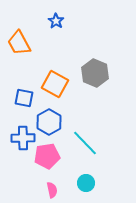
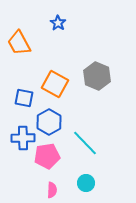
blue star: moved 2 px right, 2 px down
gray hexagon: moved 2 px right, 3 px down
pink semicircle: rotated 14 degrees clockwise
